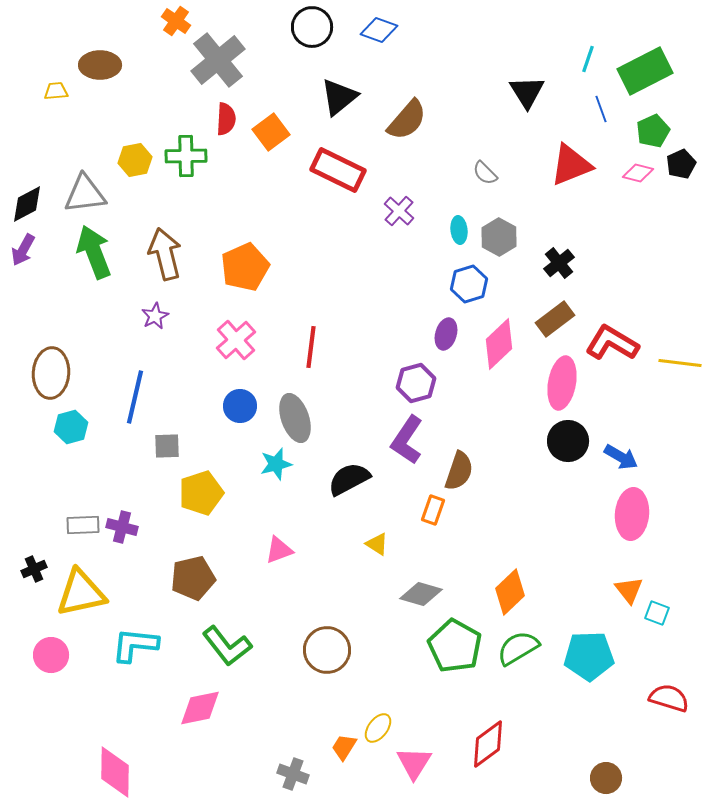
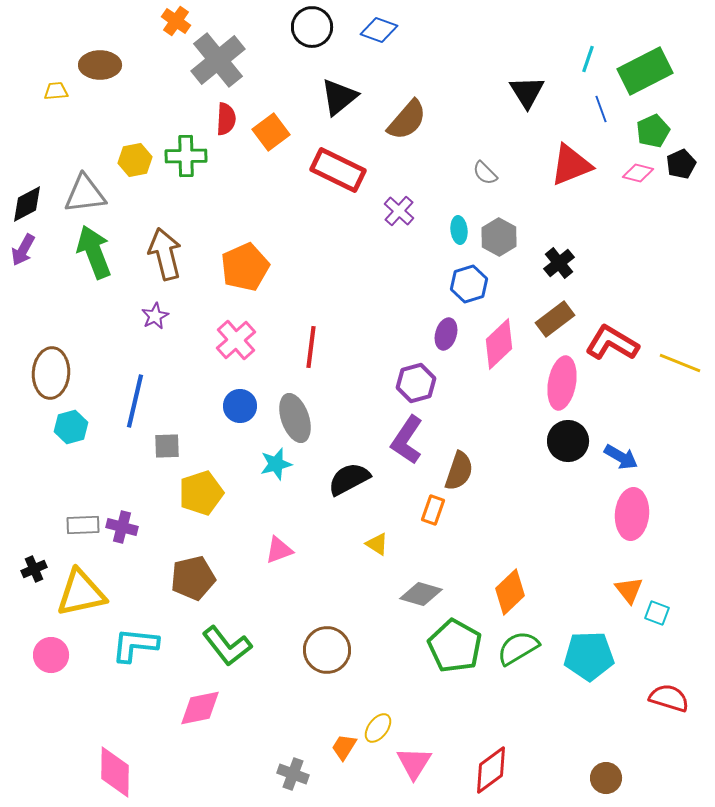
yellow line at (680, 363): rotated 15 degrees clockwise
blue line at (135, 397): moved 4 px down
red diamond at (488, 744): moved 3 px right, 26 px down
